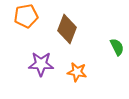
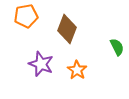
purple star: rotated 20 degrees clockwise
orange star: moved 2 px up; rotated 24 degrees clockwise
